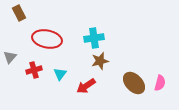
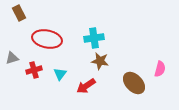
gray triangle: moved 2 px right, 1 px down; rotated 32 degrees clockwise
brown star: rotated 24 degrees clockwise
pink semicircle: moved 14 px up
